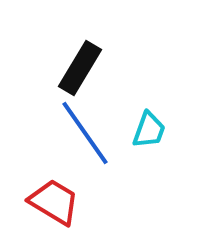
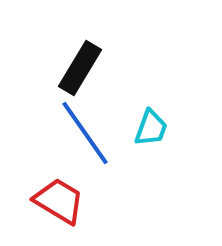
cyan trapezoid: moved 2 px right, 2 px up
red trapezoid: moved 5 px right, 1 px up
